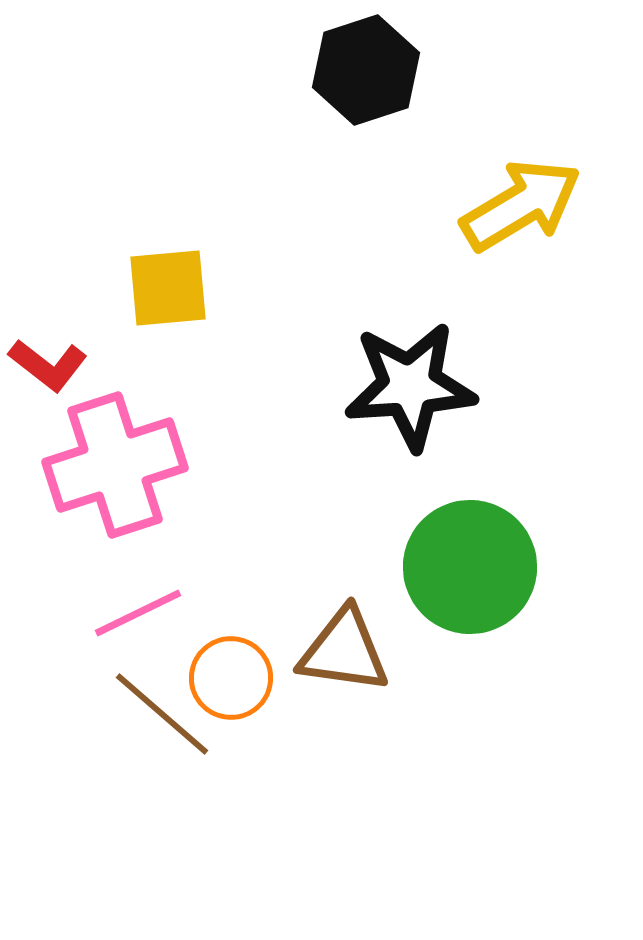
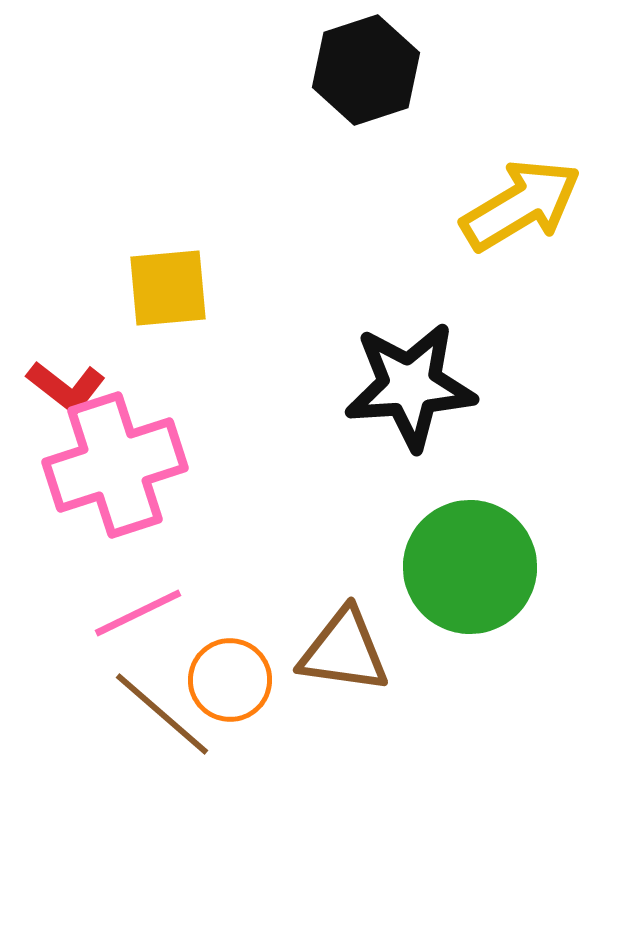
red L-shape: moved 18 px right, 22 px down
orange circle: moved 1 px left, 2 px down
